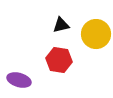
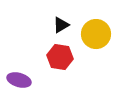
black triangle: rotated 18 degrees counterclockwise
red hexagon: moved 1 px right, 3 px up
